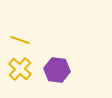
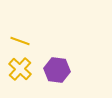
yellow line: moved 1 px down
